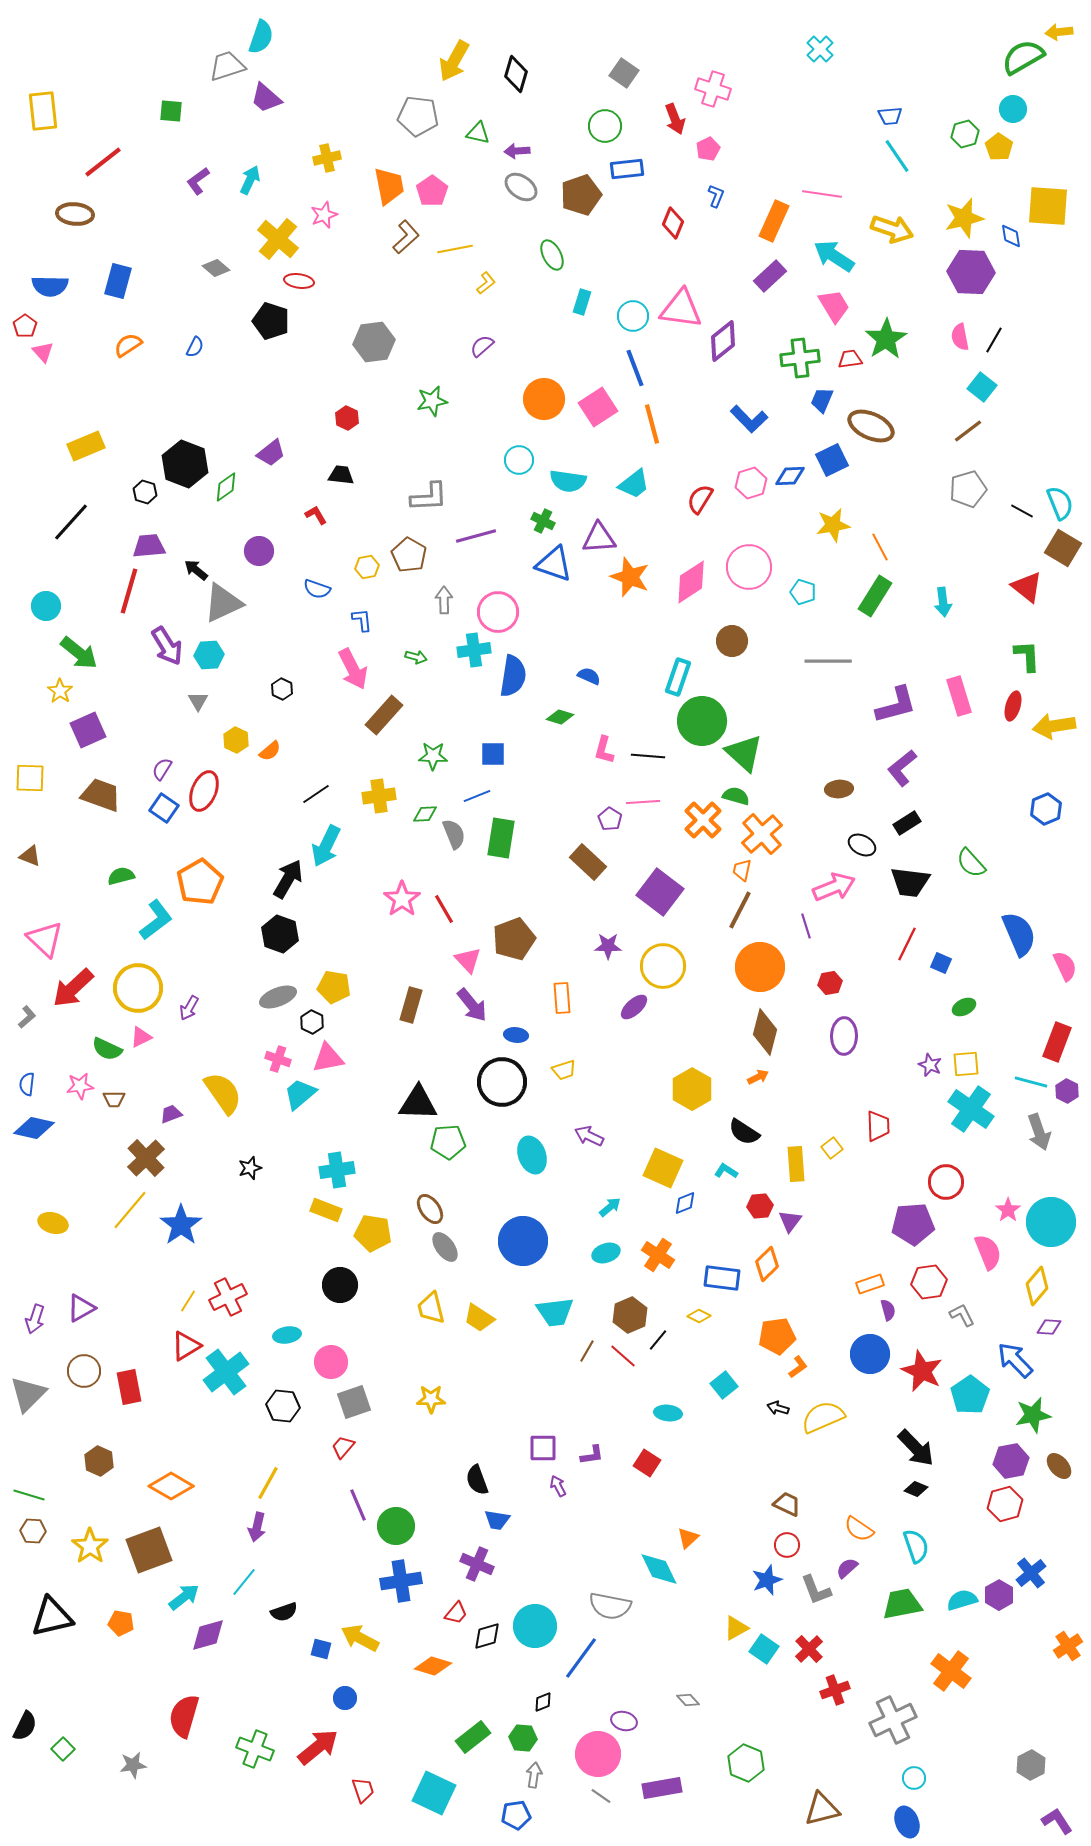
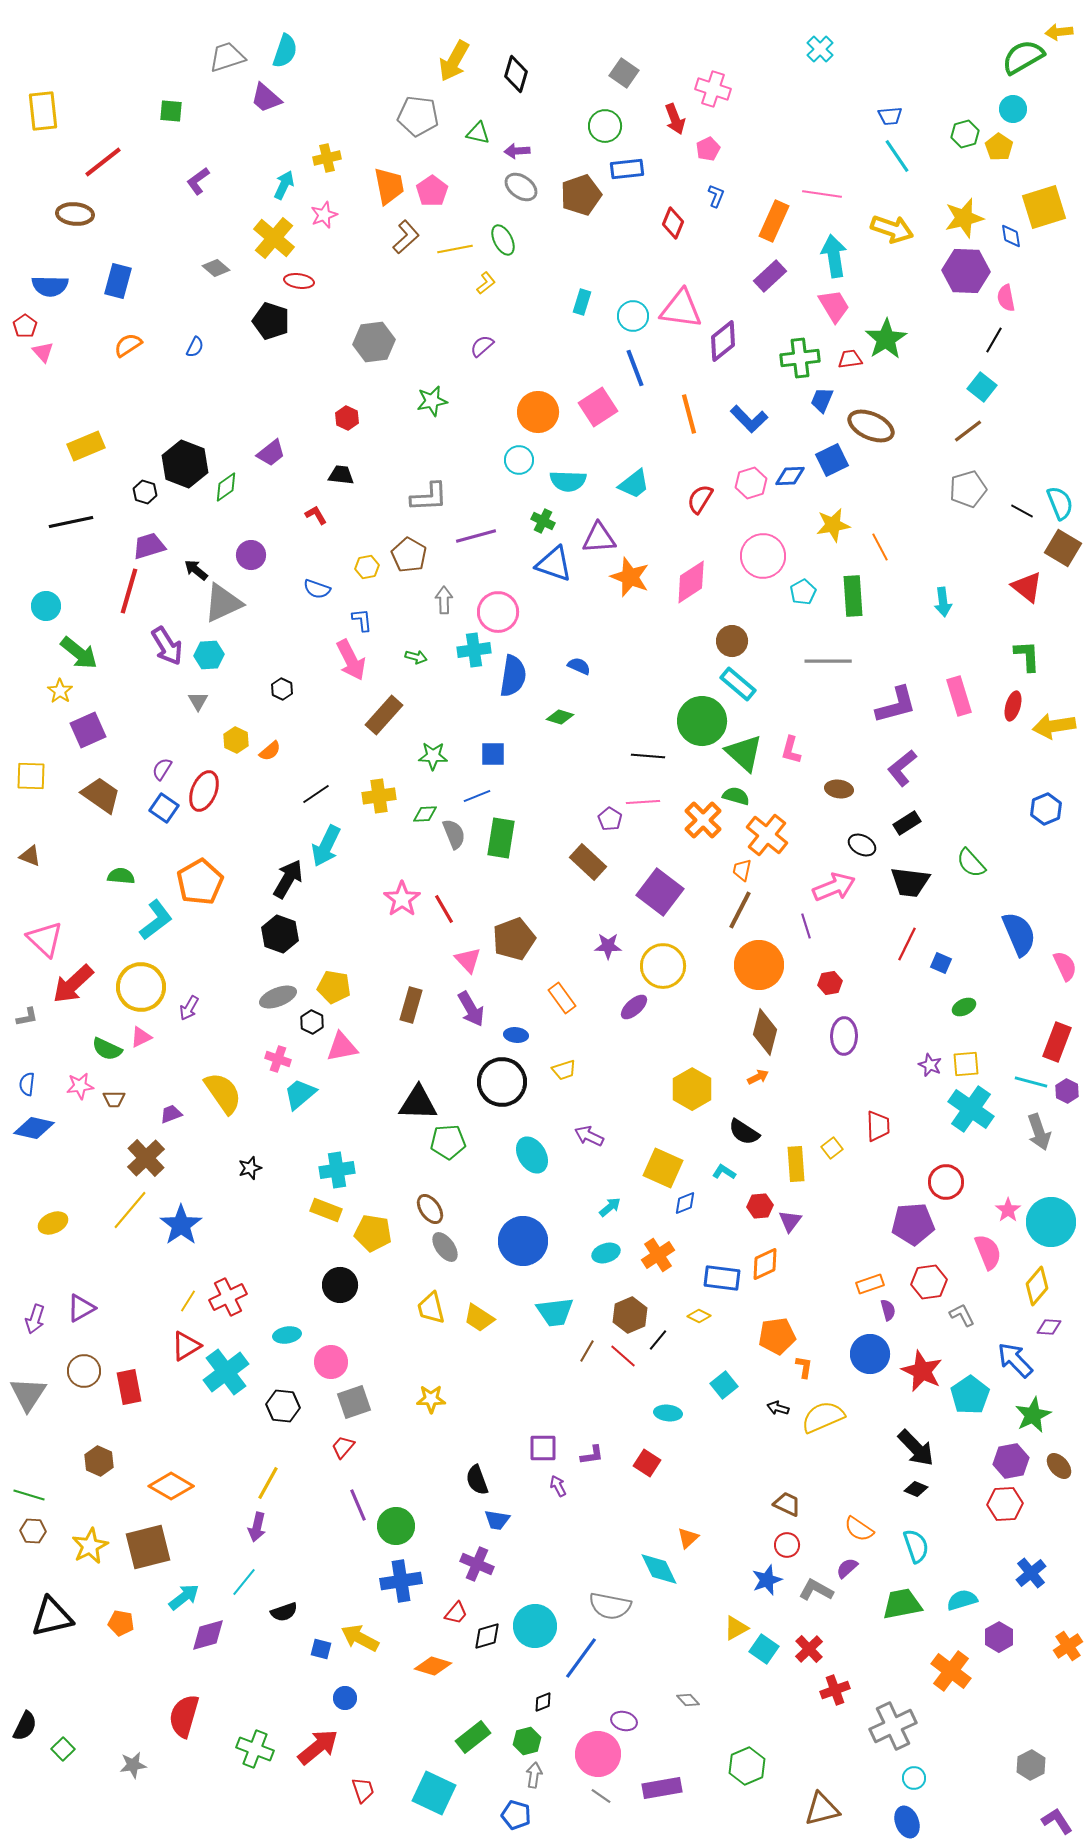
cyan semicircle at (261, 37): moved 24 px right, 14 px down
gray trapezoid at (227, 66): moved 9 px up
cyan arrow at (250, 180): moved 34 px right, 5 px down
yellow square at (1048, 206): moved 4 px left, 1 px down; rotated 21 degrees counterclockwise
yellow cross at (278, 239): moved 4 px left, 1 px up
green ellipse at (552, 255): moved 49 px left, 15 px up
cyan arrow at (834, 256): rotated 48 degrees clockwise
purple hexagon at (971, 272): moved 5 px left, 1 px up
pink semicircle at (960, 337): moved 46 px right, 39 px up
orange circle at (544, 399): moved 6 px left, 13 px down
orange line at (652, 424): moved 37 px right, 10 px up
cyan semicircle at (568, 481): rotated 6 degrees counterclockwise
black line at (71, 522): rotated 36 degrees clockwise
purple trapezoid at (149, 546): rotated 12 degrees counterclockwise
purple circle at (259, 551): moved 8 px left, 4 px down
pink circle at (749, 567): moved 14 px right, 11 px up
cyan pentagon at (803, 592): rotated 25 degrees clockwise
green rectangle at (875, 596): moved 22 px left; rotated 36 degrees counterclockwise
pink arrow at (353, 669): moved 2 px left, 9 px up
blue semicircle at (589, 676): moved 10 px left, 10 px up
cyan rectangle at (678, 677): moved 60 px right, 7 px down; rotated 69 degrees counterclockwise
pink L-shape at (604, 750): moved 187 px right
yellow square at (30, 778): moved 1 px right, 2 px up
brown ellipse at (839, 789): rotated 12 degrees clockwise
brown trapezoid at (101, 795): rotated 15 degrees clockwise
orange cross at (762, 834): moved 5 px right, 1 px down; rotated 9 degrees counterclockwise
green semicircle at (121, 876): rotated 20 degrees clockwise
orange circle at (760, 967): moved 1 px left, 2 px up
red arrow at (73, 988): moved 4 px up
yellow circle at (138, 988): moved 3 px right, 1 px up
orange rectangle at (562, 998): rotated 32 degrees counterclockwise
purple arrow at (472, 1005): moved 1 px left, 4 px down; rotated 9 degrees clockwise
gray L-shape at (27, 1017): rotated 30 degrees clockwise
pink triangle at (328, 1058): moved 14 px right, 11 px up
cyan ellipse at (532, 1155): rotated 12 degrees counterclockwise
cyan L-shape at (726, 1171): moved 2 px left, 1 px down
yellow ellipse at (53, 1223): rotated 40 degrees counterclockwise
orange cross at (658, 1255): rotated 24 degrees clockwise
orange diamond at (767, 1264): moved 2 px left; rotated 20 degrees clockwise
orange L-shape at (798, 1367): moved 6 px right; rotated 45 degrees counterclockwise
gray triangle at (28, 1394): rotated 12 degrees counterclockwise
green star at (1033, 1415): rotated 15 degrees counterclockwise
red hexagon at (1005, 1504): rotated 12 degrees clockwise
yellow star at (90, 1546): rotated 9 degrees clockwise
brown square at (149, 1550): moved 1 px left, 3 px up; rotated 6 degrees clockwise
gray L-shape at (816, 1590): rotated 140 degrees clockwise
purple hexagon at (999, 1595): moved 42 px down
gray cross at (893, 1720): moved 6 px down
green hexagon at (523, 1738): moved 4 px right, 3 px down; rotated 20 degrees counterclockwise
green hexagon at (746, 1763): moved 1 px right, 3 px down; rotated 15 degrees clockwise
blue pentagon at (516, 1815): rotated 24 degrees clockwise
